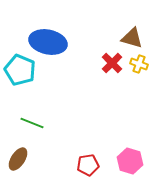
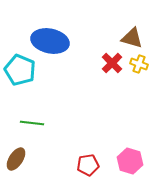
blue ellipse: moved 2 px right, 1 px up
green line: rotated 15 degrees counterclockwise
brown ellipse: moved 2 px left
